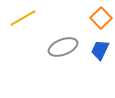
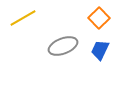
orange square: moved 2 px left
gray ellipse: moved 1 px up
